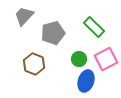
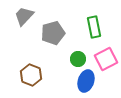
green rectangle: rotated 35 degrees clockwise
green circle: moved 1 px left
brown hexagon: moved 3 px left, 11 px down
